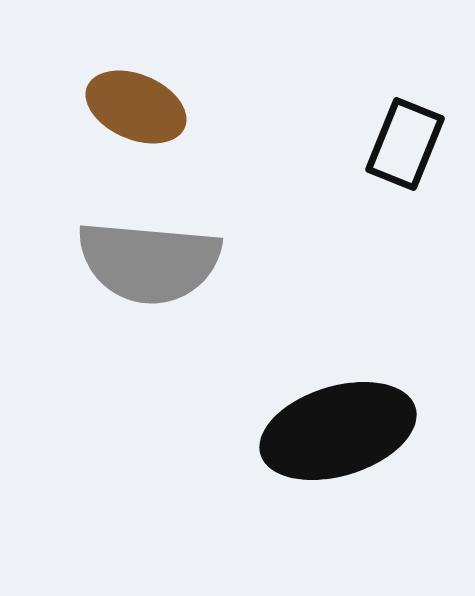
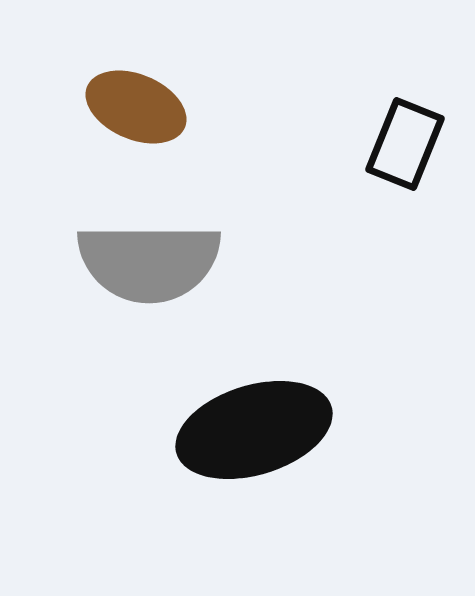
gray semicircle: rotated 5 degrees counterclockwise
black ellipse: moved 84 px left, 1 px up
